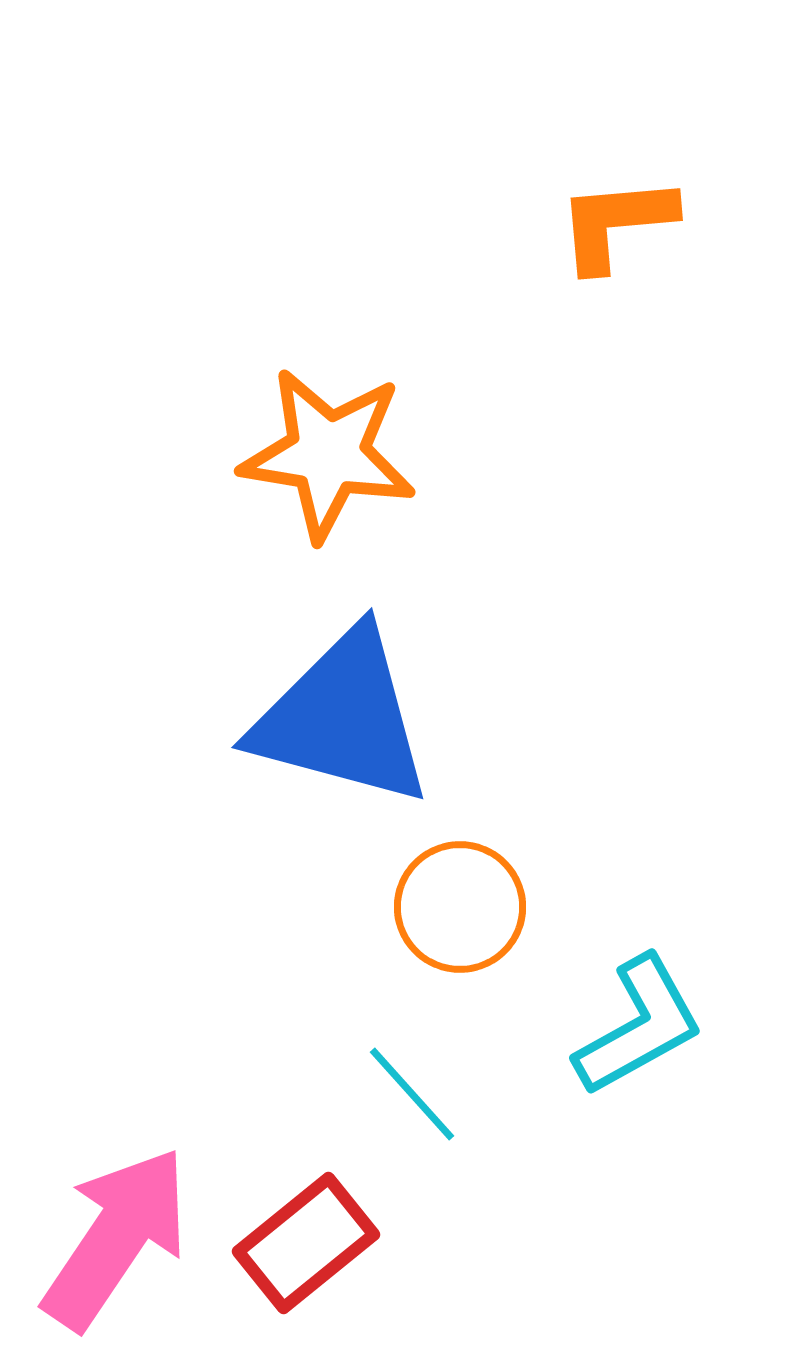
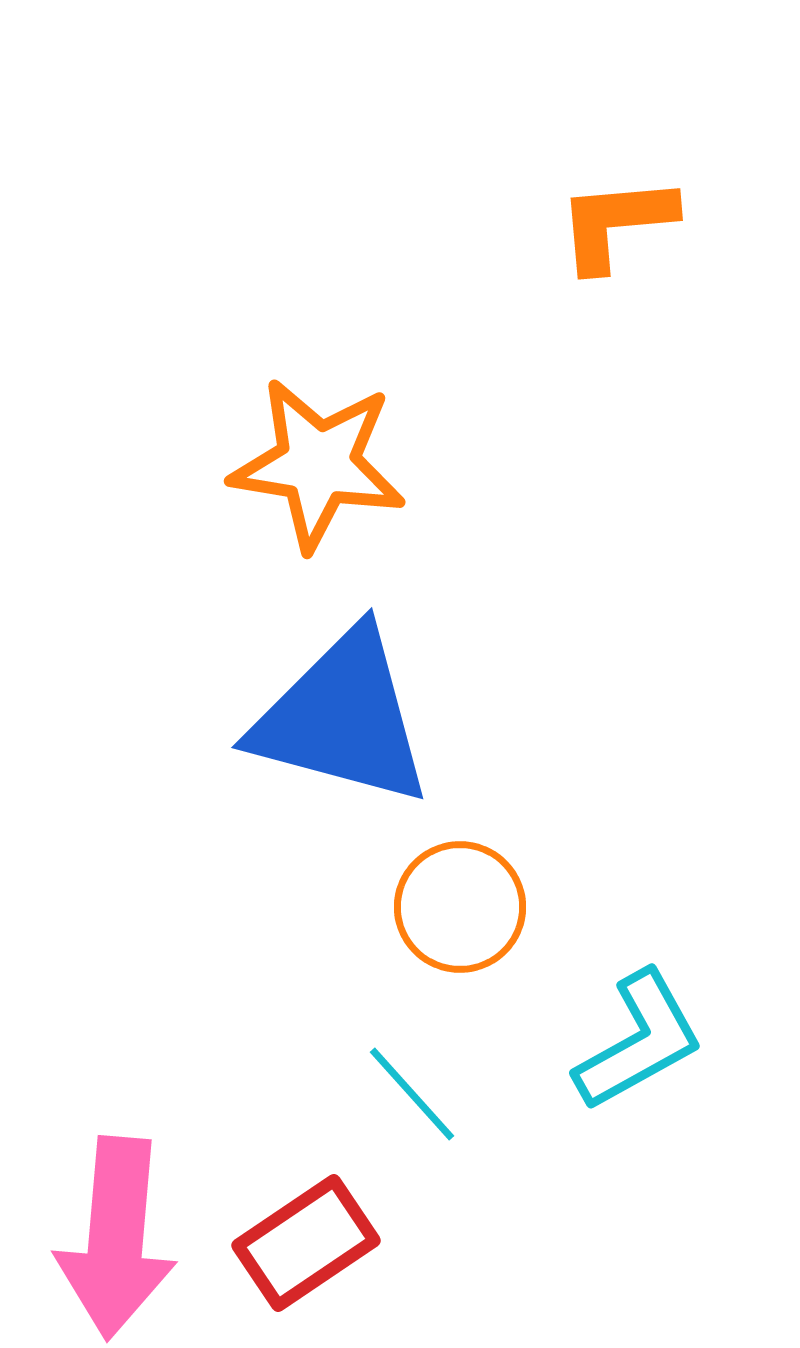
orange star: moved 10 px left, 10 px down
cyan L-shape: moved 15 px down
pink arrow: rotated 151 degrees clockwise
red rectangle: rotated 5 degrees clockwise
